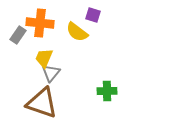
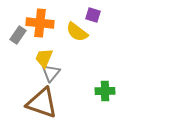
green cross: moved 2 px left
